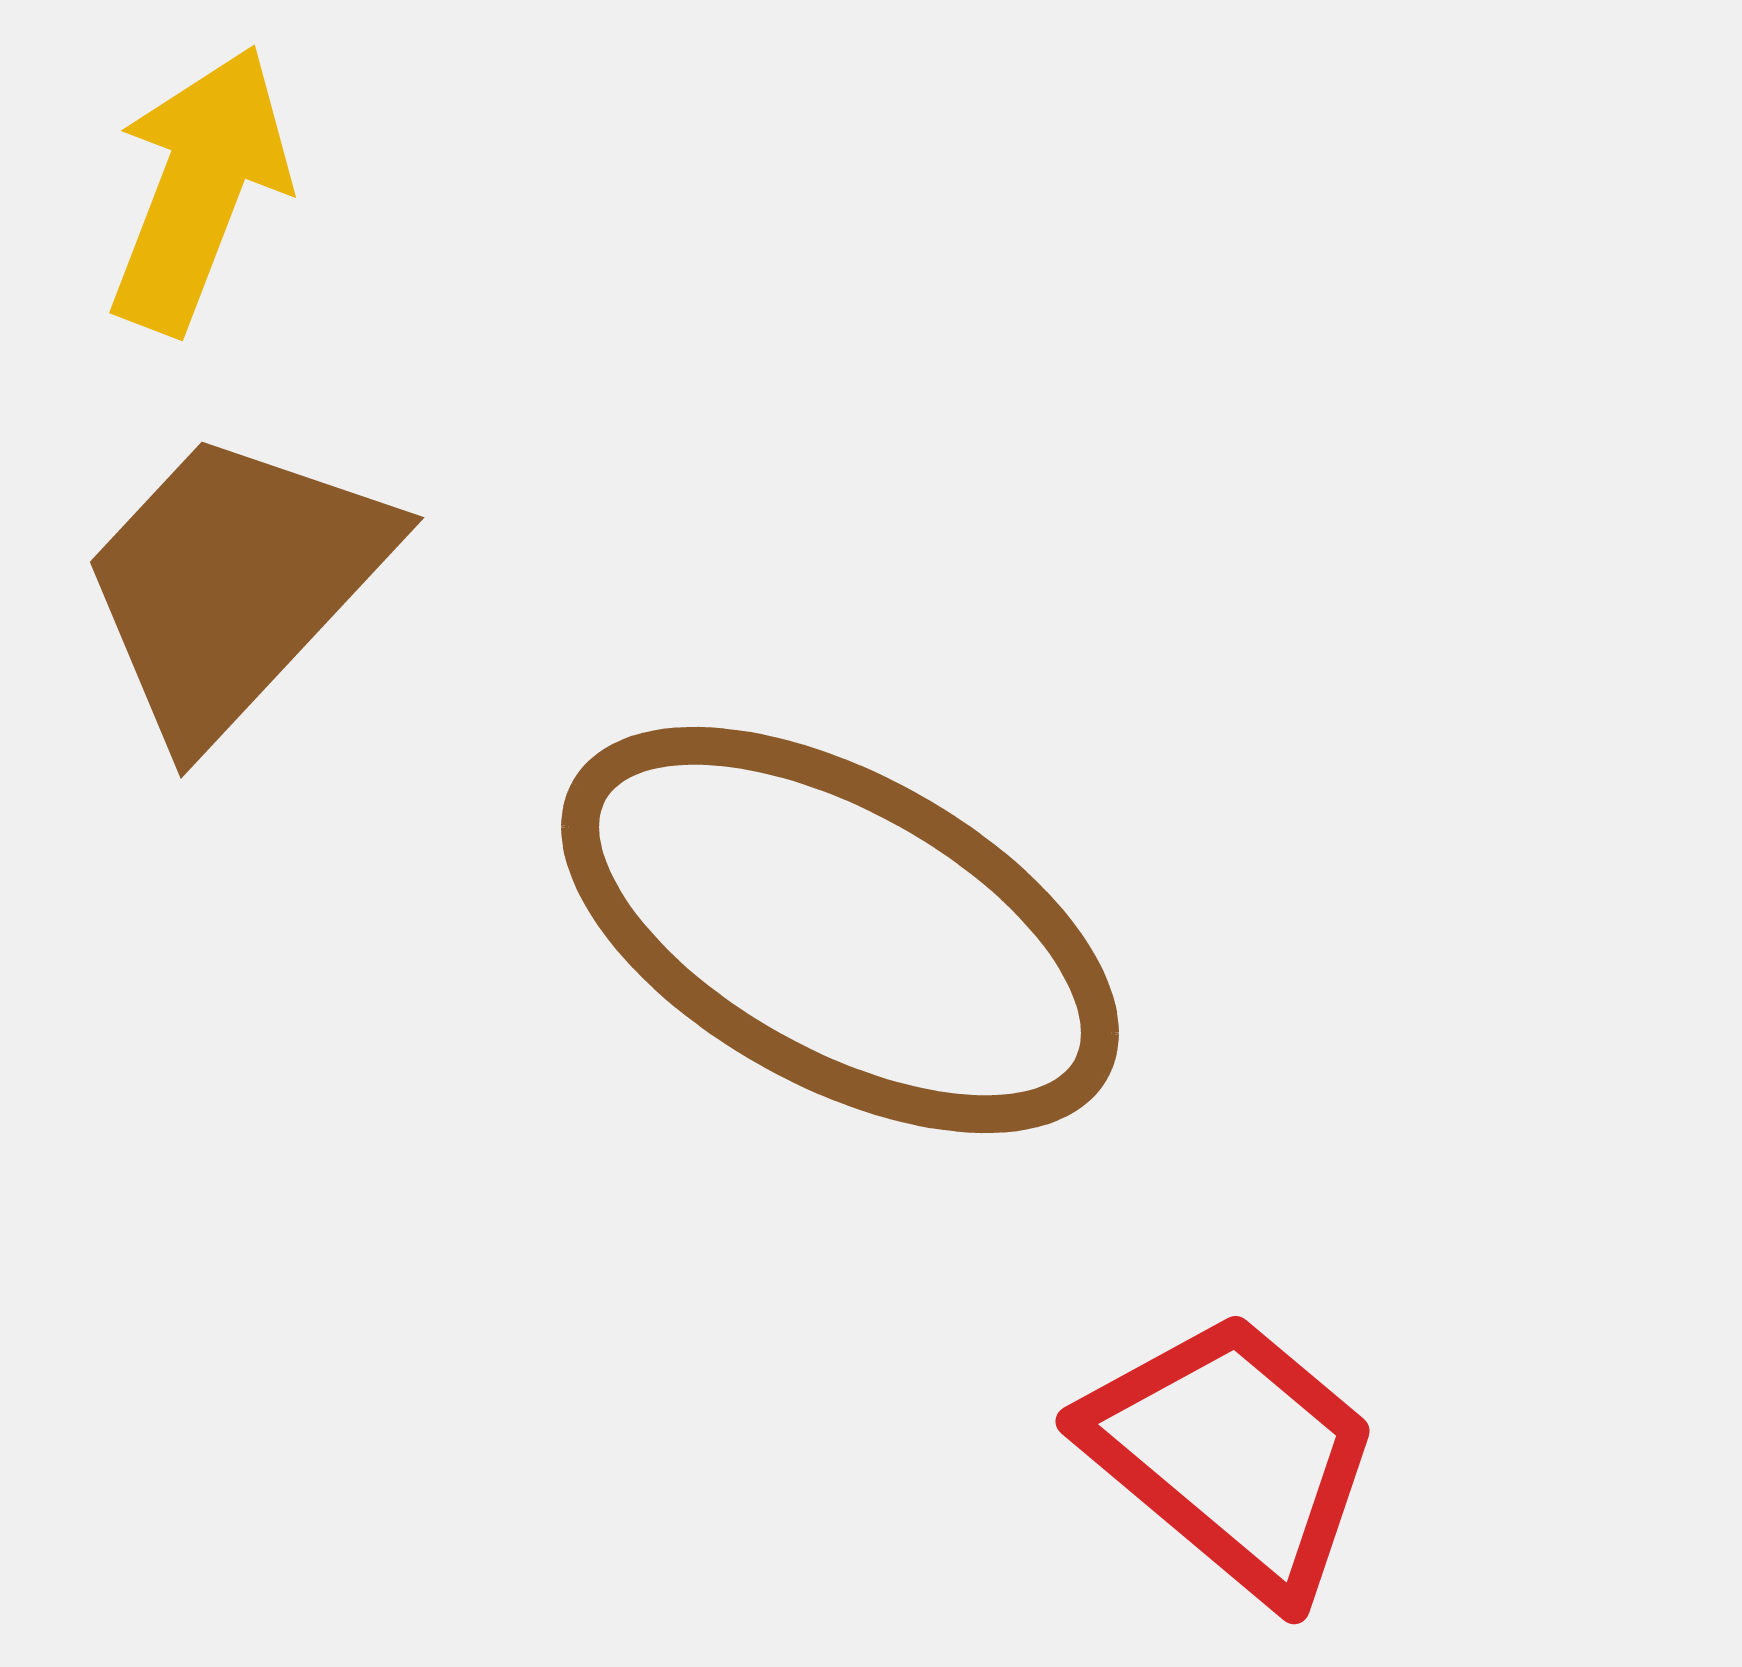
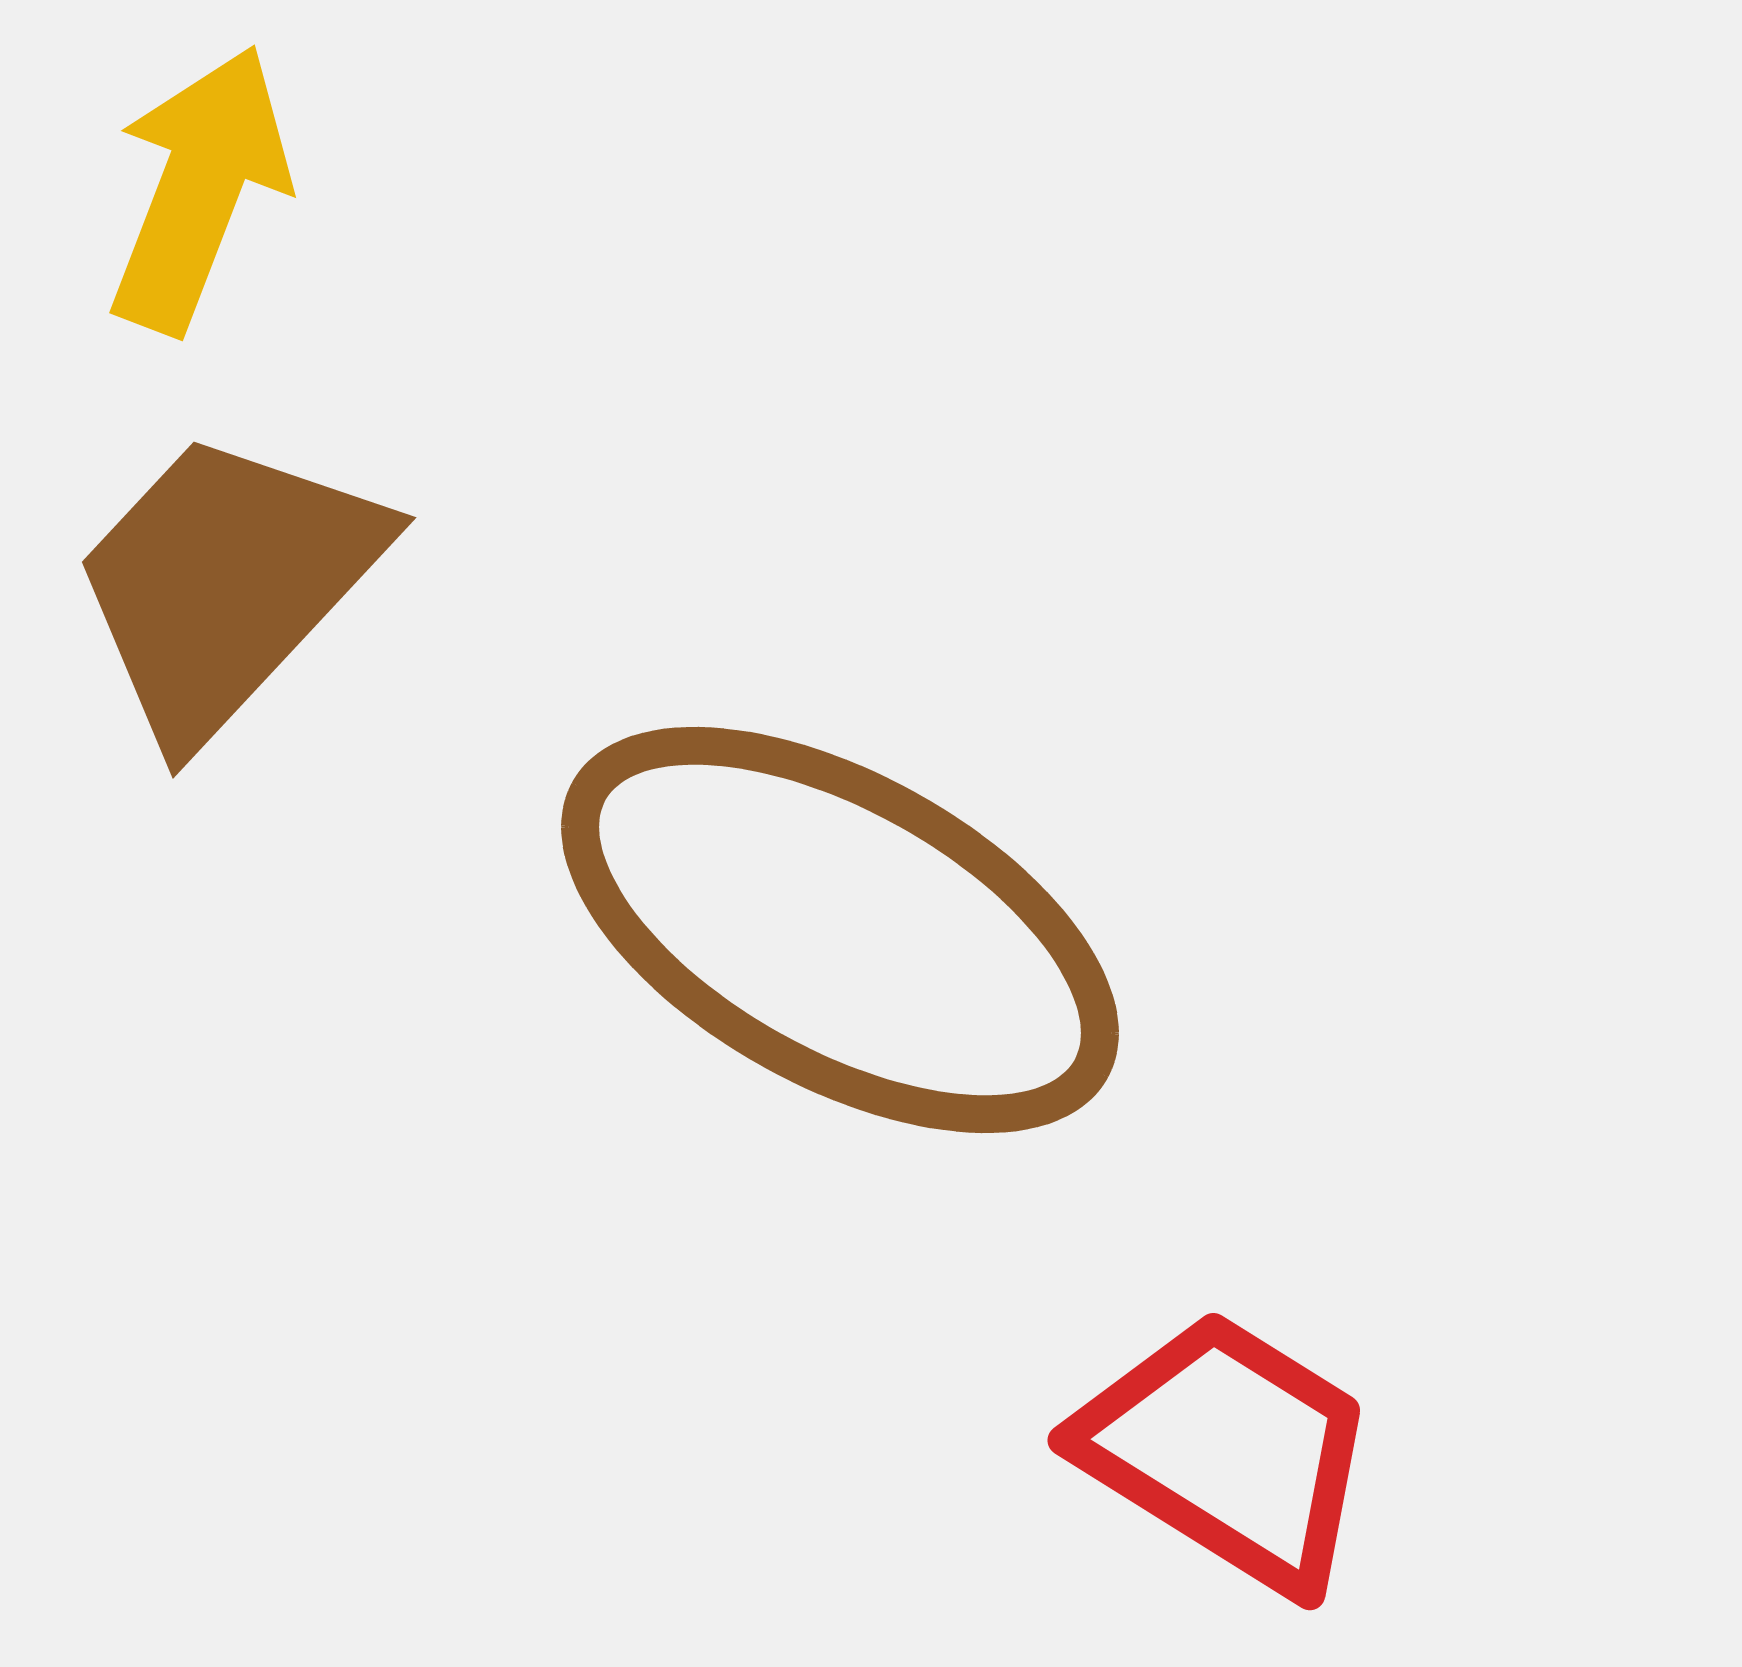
brown trapezoid: moved 8 px left
red trapezoid: moved 5 px left, 4 px up; rotated 8 degrees counterclockwise
